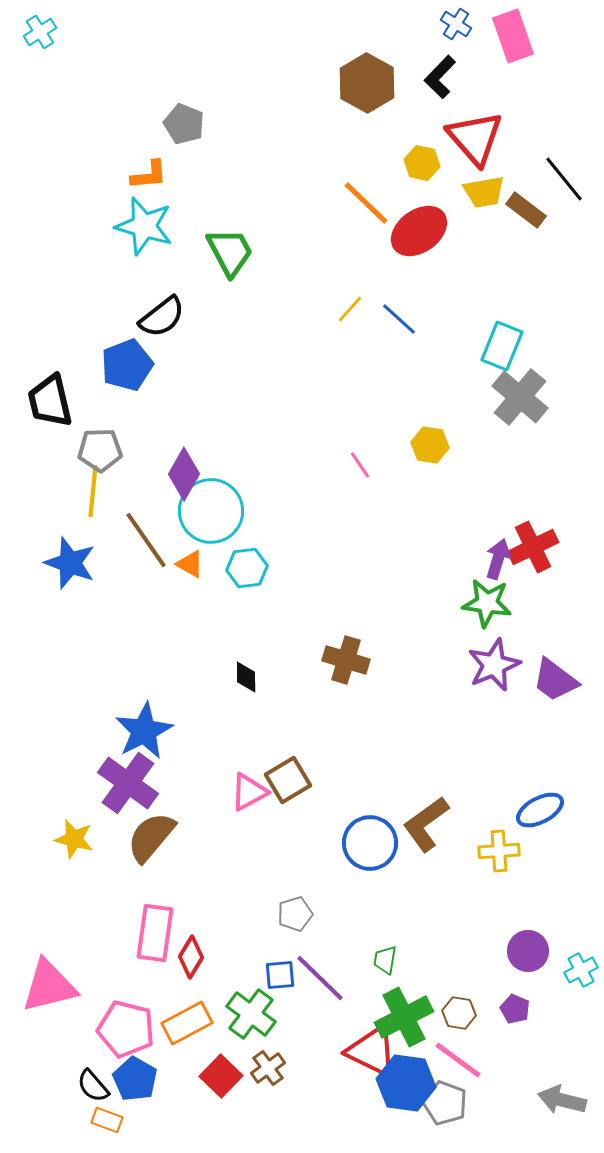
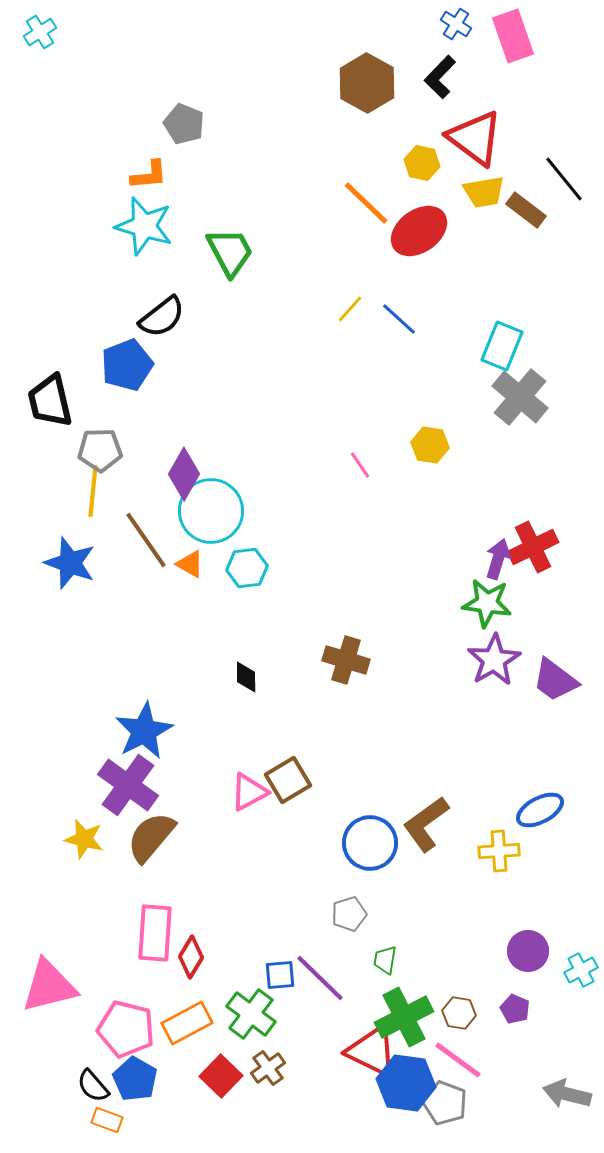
red triangle at (475, 138): rotated 12 degrees counterclockwise
purple star at (494, 665): moved 5 px up; rotated 8 degrees counterclockwise
purple cross at (128, 783): moved 2 px down
yellow star at (74, 839): moved 10 px right
gray pentagon at (295, 914): moved 54 px right
pink rectangle at (155, 933): rotated 4 degrees counterclockwise
gray arrow at (562, 1100): moved 5 px right, 6 px up
